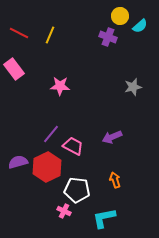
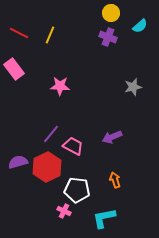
yellow circle: moved 9 px left, 3 px up
